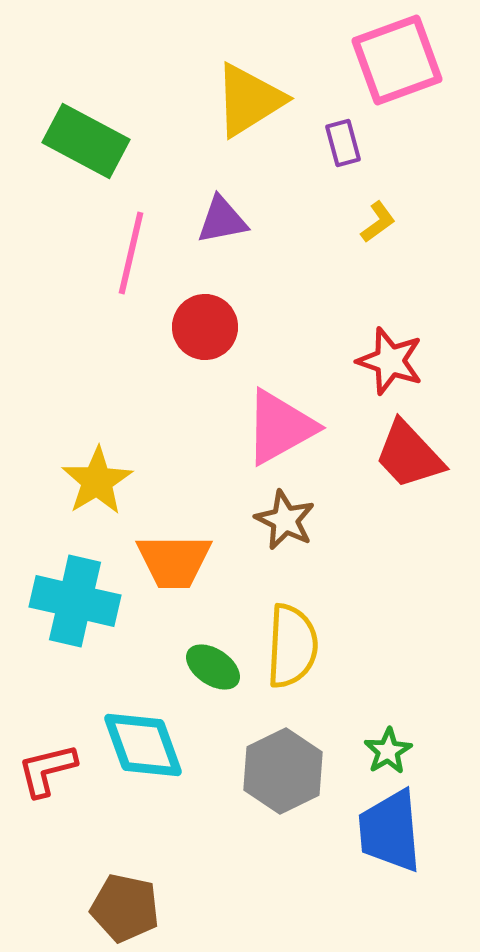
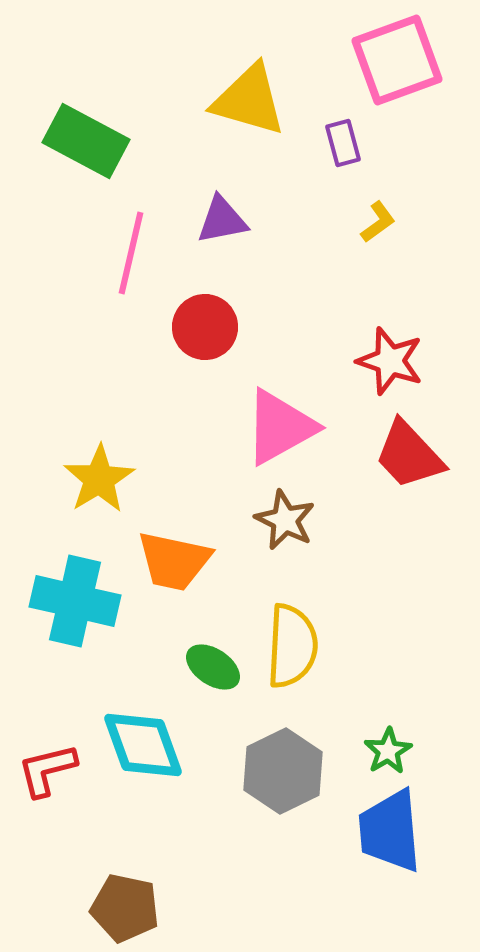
yellow triangle: rotated 48 degrees clockwise
yellow star: moved 2 px right, 2 px up
orange trapezoid: rotated 12 degrees clockwise
